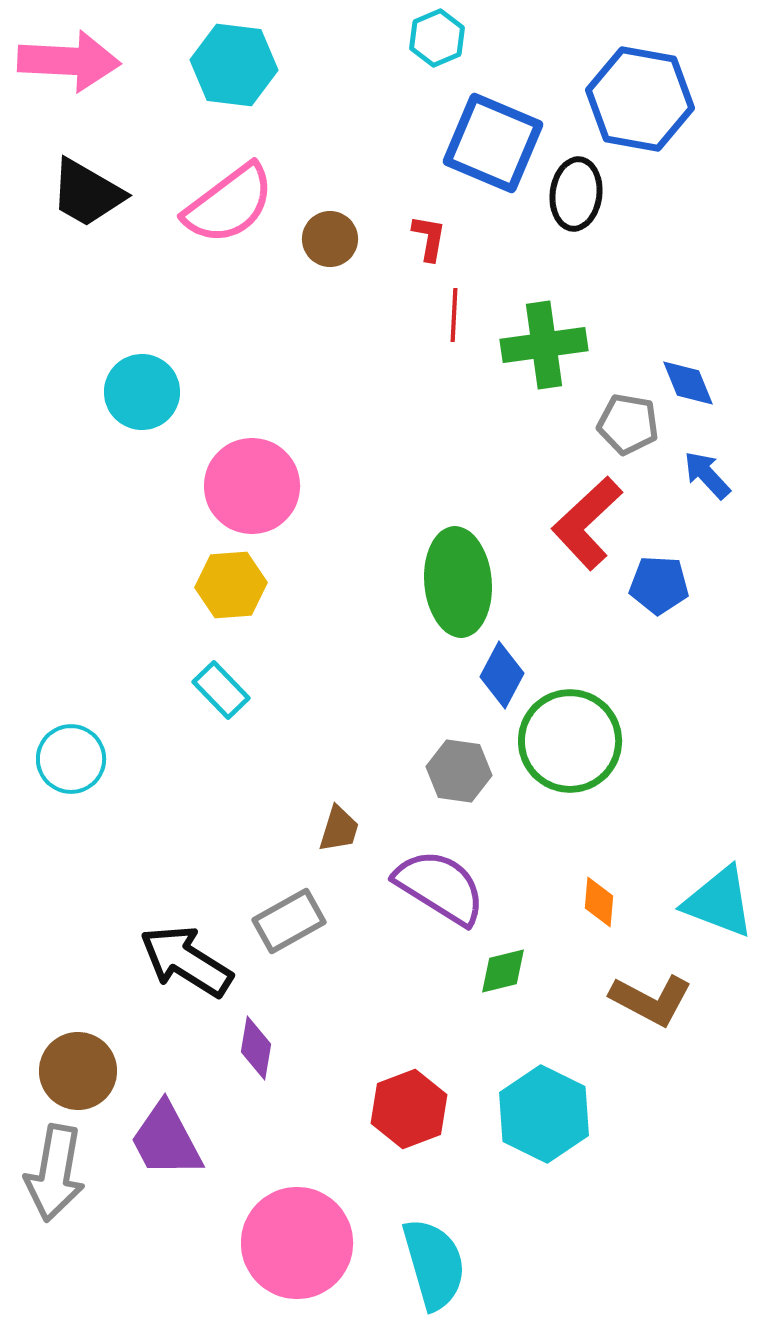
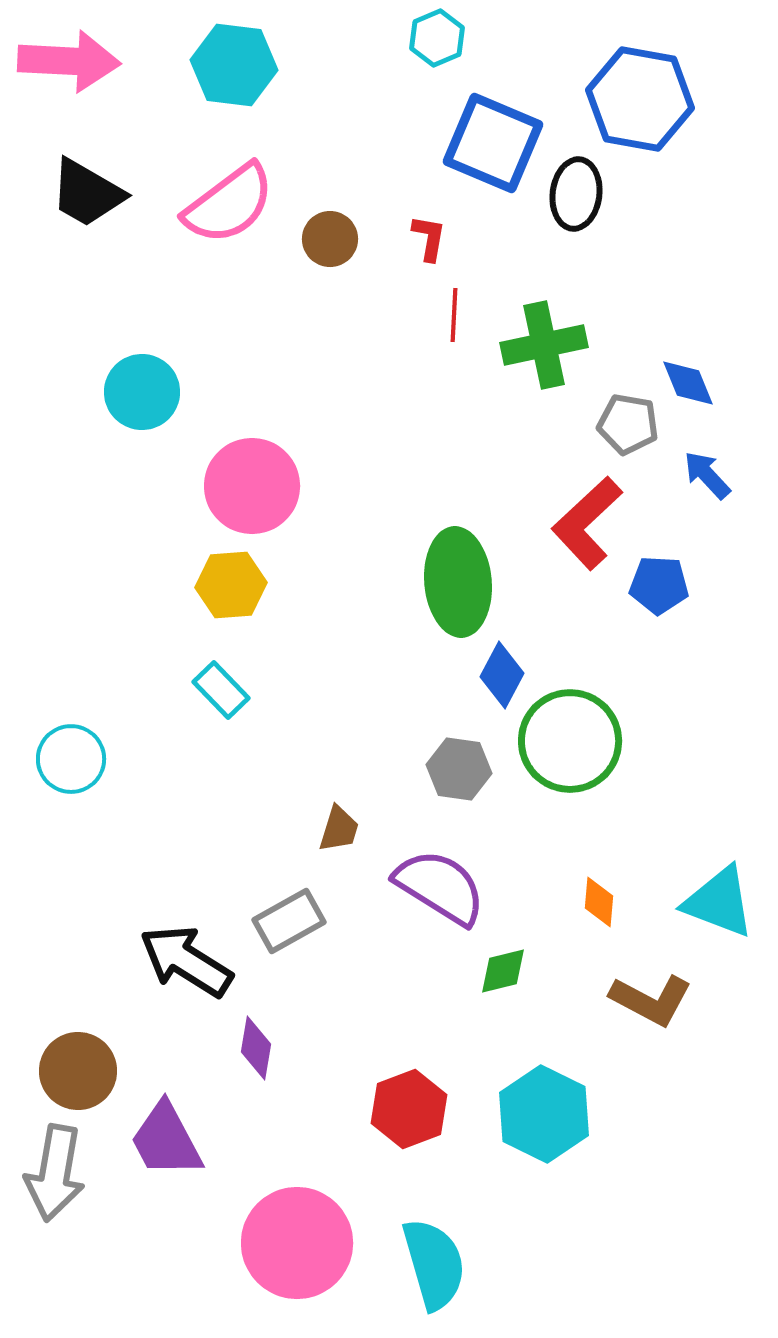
green cross at (544, 345): rotated 4 degrees counterclockwise
gray hexagon at (459, 771): moved 2 px up
